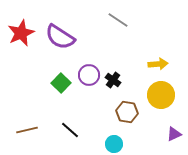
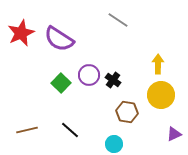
purple semicircle: moved 1 px left, 2 px down
yellow arrow: rotated 84 degrees counterclockwise
